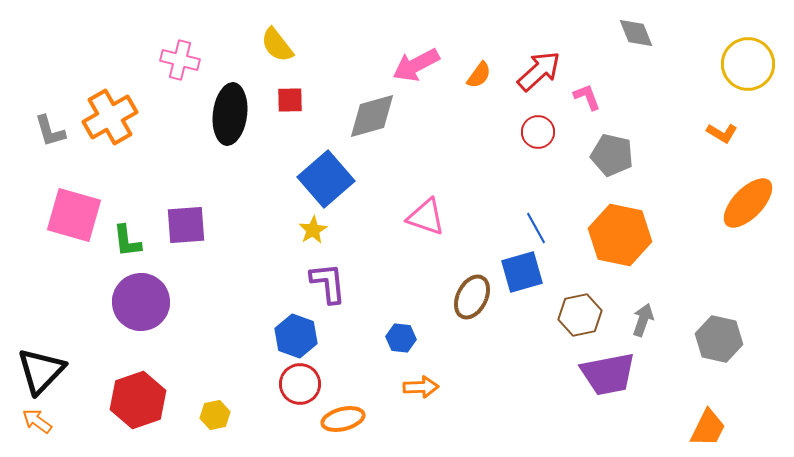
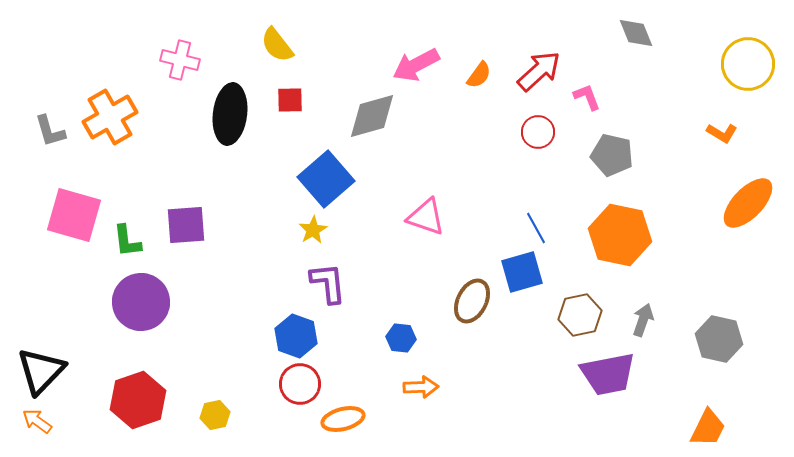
brown ellipse at (472, 297): moved 4 px down
